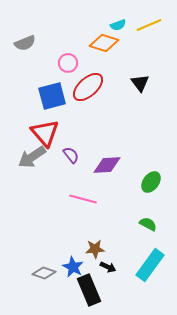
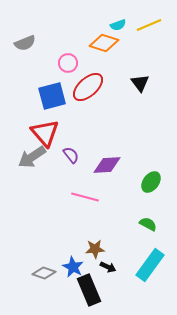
pink line: moved 2 px right, 2 px up
